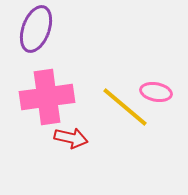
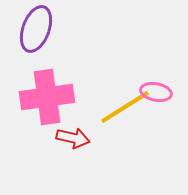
yellow line: rotated 72 degrees counterclockwise
red arrow: moved 2 px right
